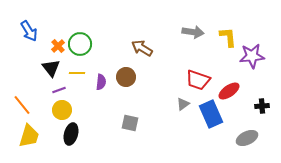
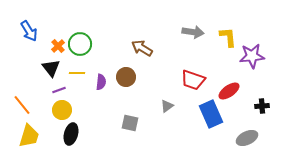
red trapezoid: moved 5 px left
gray triangle: moved 16 px left, 2 px down
